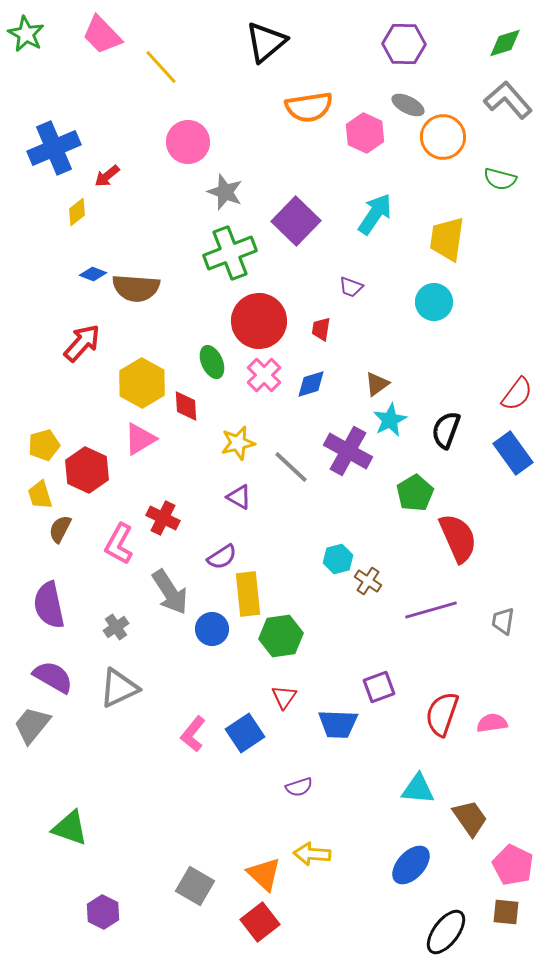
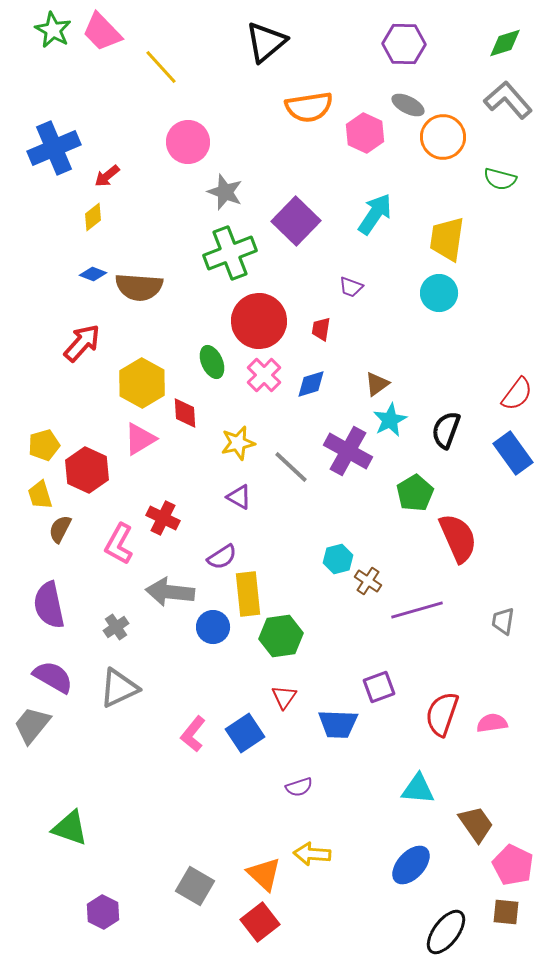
green star at (26, 34): moved 27 px right, 4 px up
pink trapezoid at (102, 35): moved 3 px up
yellow diamond at (77, 212): moved 16 px right, 5 px down
brown semicircle at (136, 288): moved 3 px right, 1 px up
cyan circle at (434, 302): moved 5 px right, 9 px up
red diamond at (186, 406): moved 1 px left, 7 px down
gray arrow at (170, 592): rotated 129 degrees clockwise
purple line at (431, 610): moved 14 px left
blue circle at (212, 629): moved 1 px right, 2 px up
brown trapezoid at (470, 818): moved 6 px right, 6 px down
